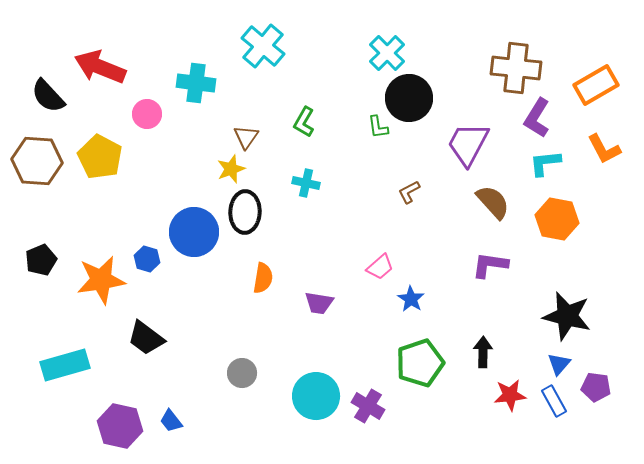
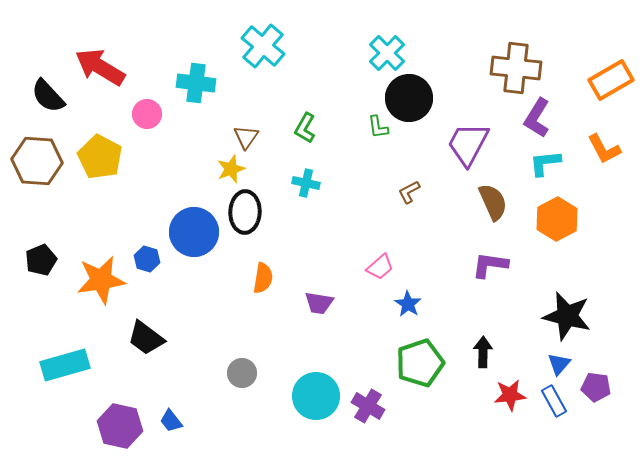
red arrow at (100, 67): rotated 9 degrees clockwise
orange rectangle at (596, 85): moved 15 px right, 5 px up
green L-shape at (304, 122): moved 1 px right, 6 px down
brown semicircle at (493, 202): rotated 18 degrees clockwise
orange hexagon at (557, 219): rotated 21 degrees clockwise
blue star at (411, 299): moved 3 px left, 5 px down
